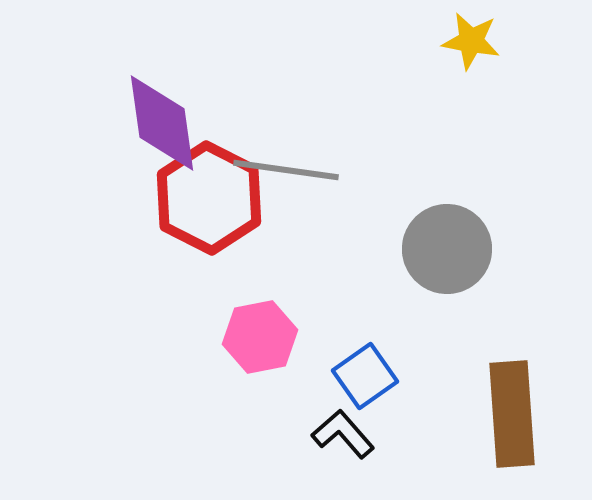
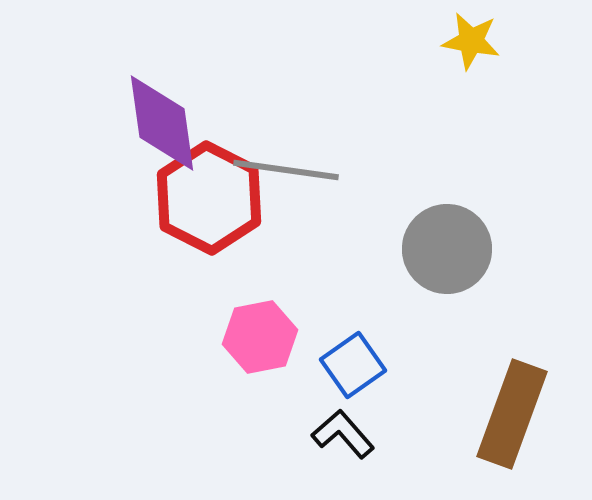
blue square: moved 12 px left, 11 px up
brown rectangle: rotated 24 degrees clockwise
